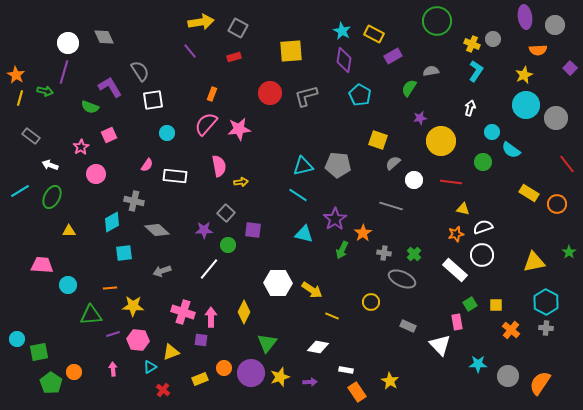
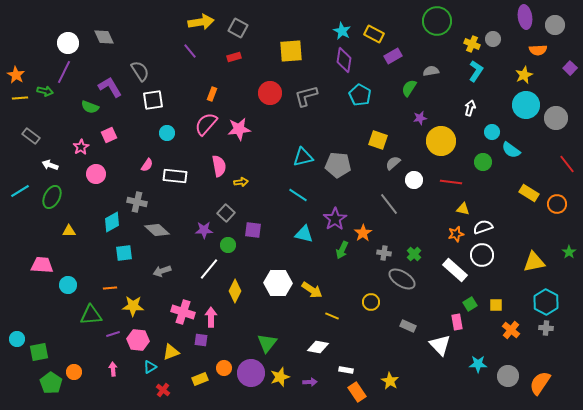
purple line at (64, 72): rotated 10 degrees clockwise
yellow line at (20, 98): rotated 70 degrees clockwise
cyan triangle at (303, 166): moved 9 px up
gray cross at (134, 201): moved 3 px right, 1 px down
gray line at (391, 206): moved 2 px left, 2 px up; rotated 35 degrees clockwise
gray ellipse at (402, 279): rotated 8 degrees clockwise
yellow diamond at (244, 312): moved 9 px left, 21 px up
